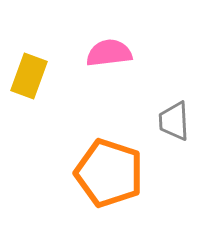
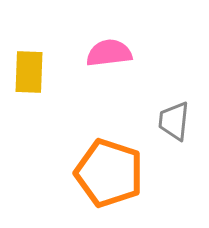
yellow rectangle: moved 4 px up; rotated 18 degrees counterclockwise
gray trapezoid: rotated 9 degrees clockwise
